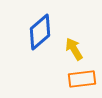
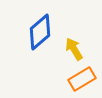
orange rectangle: rotated 24 degrees counterclockwise
